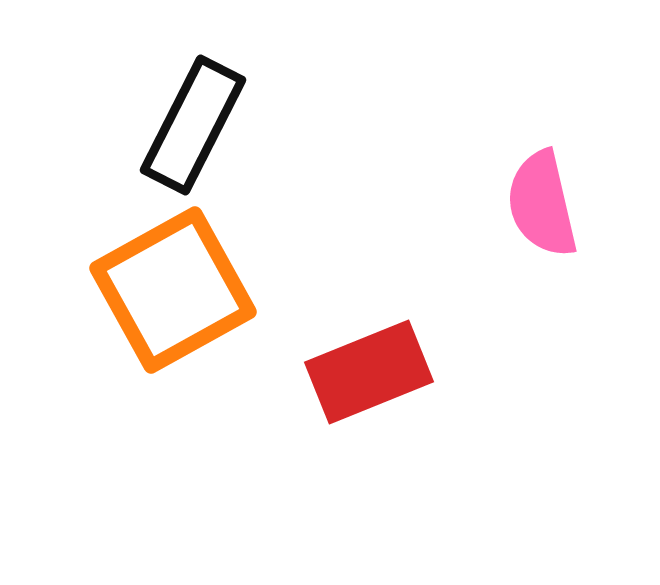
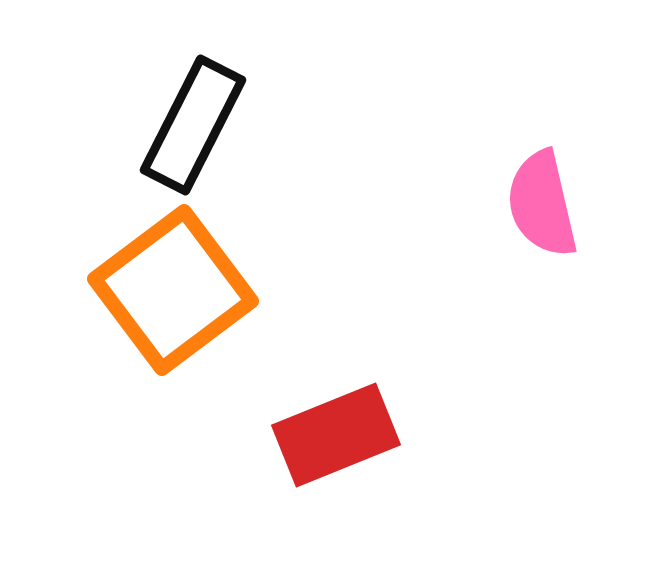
orange square: rotated 8 degrees counterclockwise
red rectangle: moved 33 px left, 63 px down
